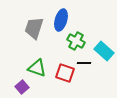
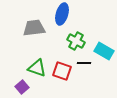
blue ellipse: moved 1 px right, 6 px up
gray trapezoid: rotated 65 degrees clockwise
cyan rectangle: rotated 12 degrees counterclockwise
red square: moved 3 px left, 2 px up
